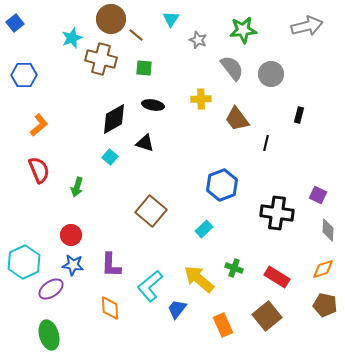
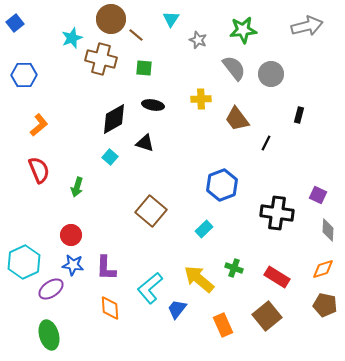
gray semicircle at (232, 68): moved 2 px right
black line at (266, 143): rotated 14 degrees clockwise
purple L-shape at (111, 265): moved 5 px left, 3 px down
cyan L-shape at (150, 286): moved 2 px down
